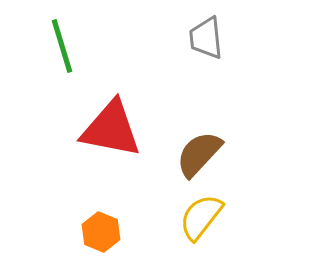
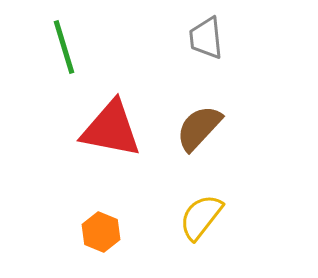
green line: moved 2 px right, 1 px down
brown semicircle: moved 26 px up
